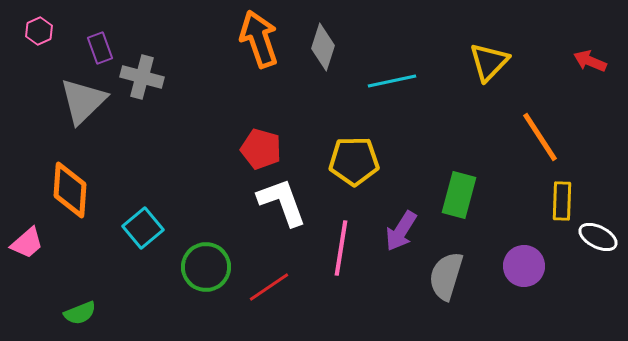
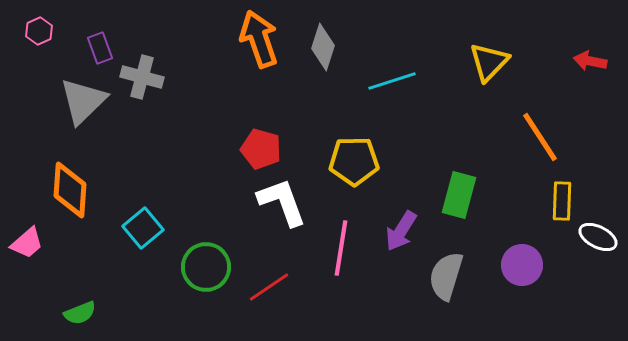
red arrow: rotated 12 degrees counterclockwise
cyan line: rotated 6 degrees counterclockwise
purple circle: moved 2 px left, 1 px up
